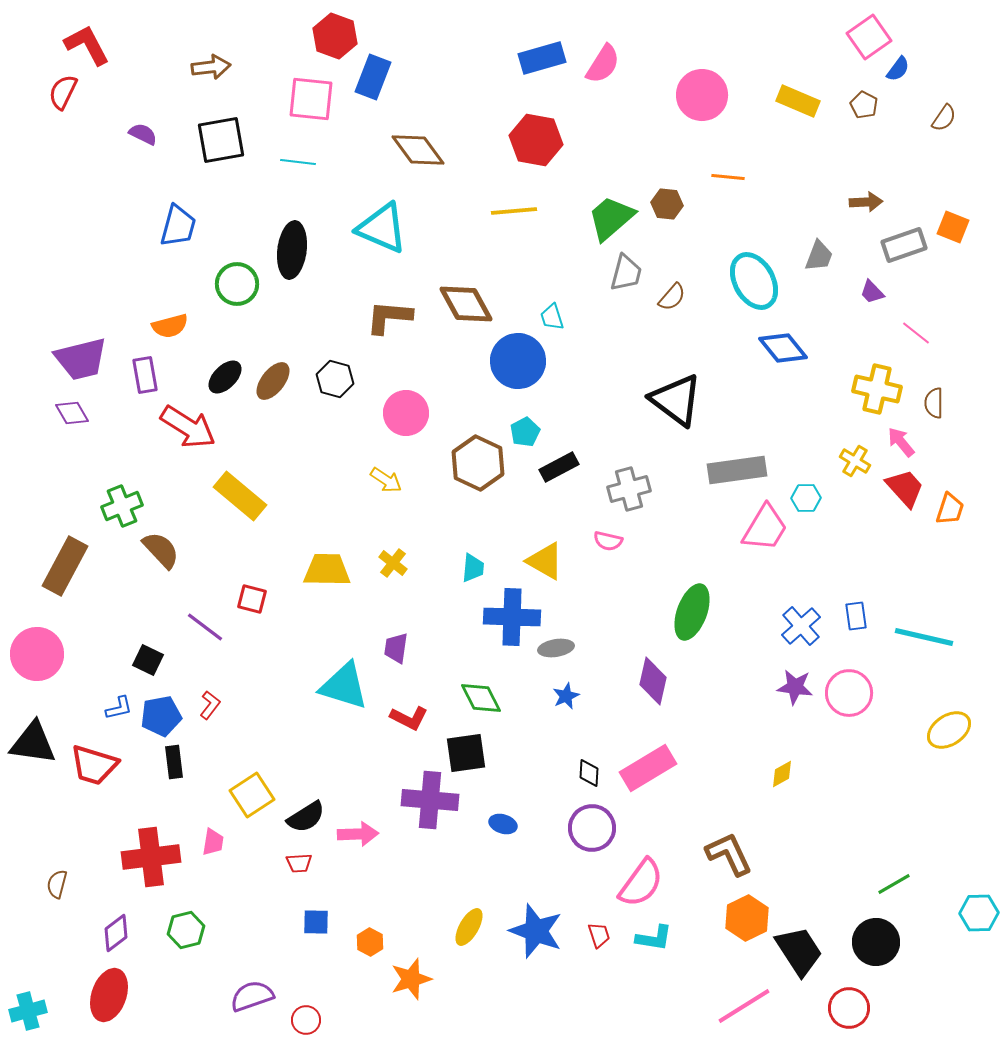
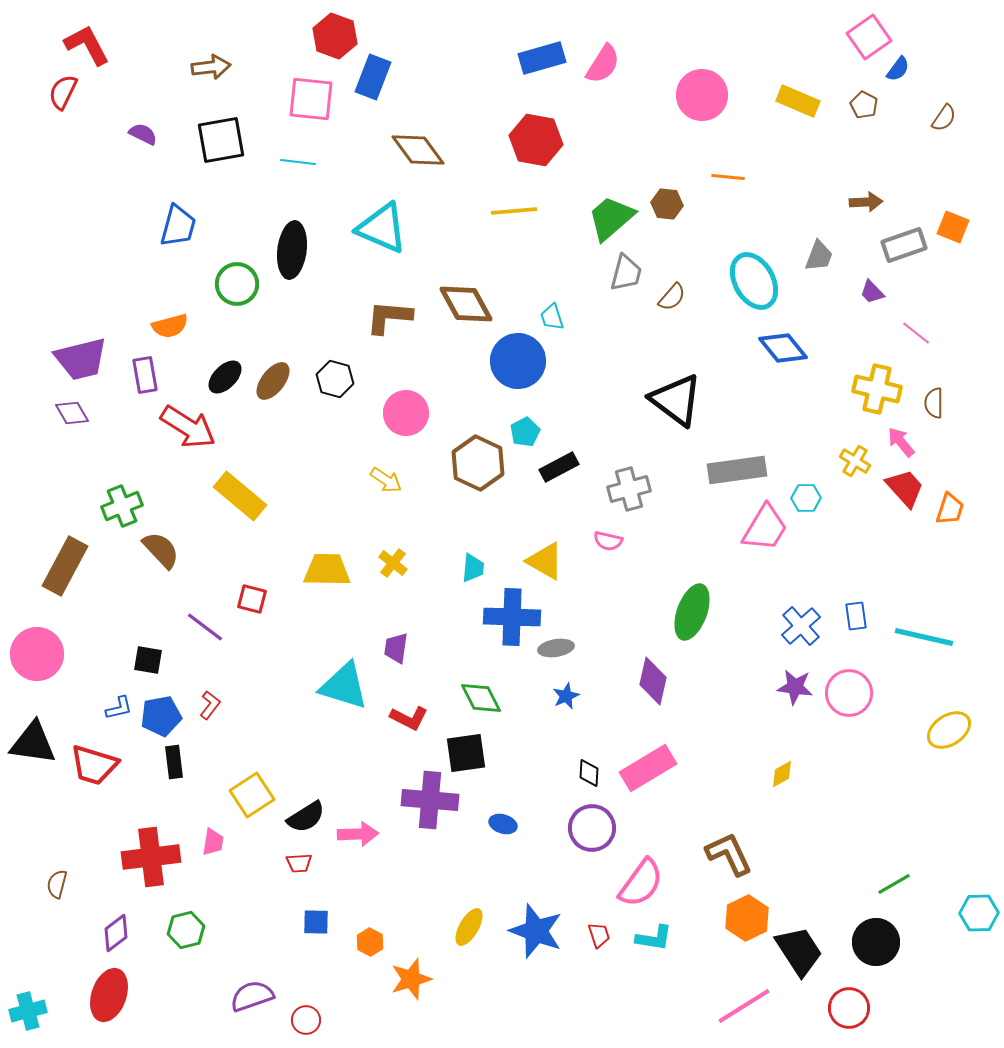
black square at (148, 660): rotated 16 degrees counterclockwise
